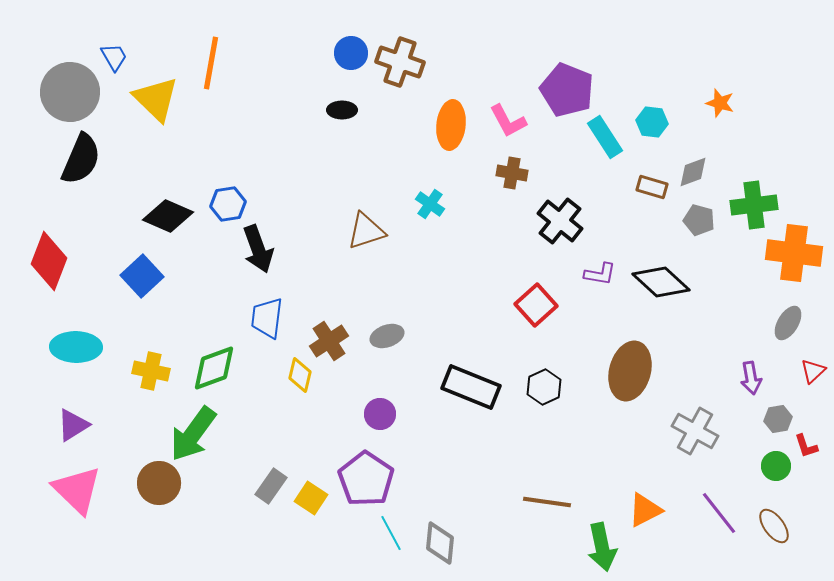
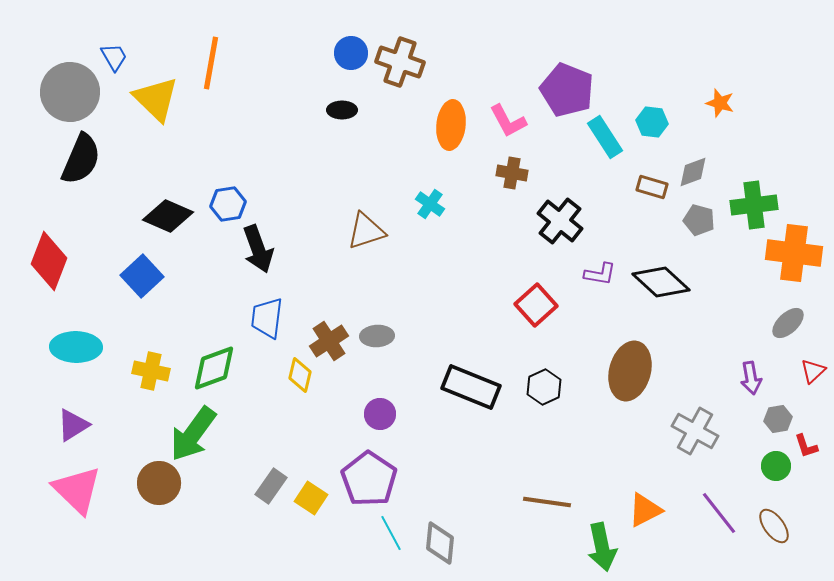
gray ellipse at (788, 323): rotated 16 degrees clockwise
gray ellipse at (387, 336): moved 10 px left; rotated 16 degrees clockwise
purple pentagon at (366, 479): moved 3 px right
